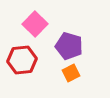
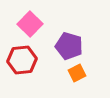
pink square: moved 5 px left
orange square: moved 6 px right
